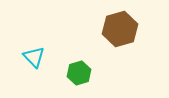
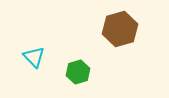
green hexagon: moved 1 px left, 1 px up
